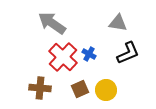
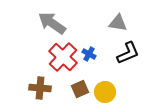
yellow circle: moved 1 px left, 2 px down
